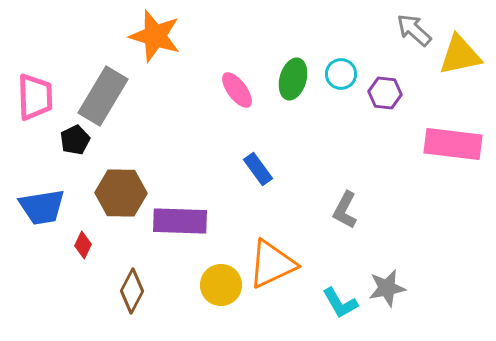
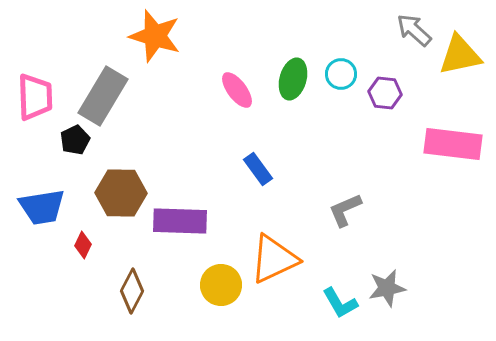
gray L-shape: rotated 39 degrees clockwise
orange triangle: moved 2 px right, 5 px up
